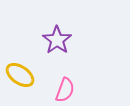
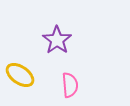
pink semicircle: moved 5 px right, 5 px up; rotated 25 degrees counterclockwise
